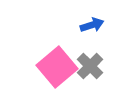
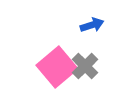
gray cross: moved 5 px left
